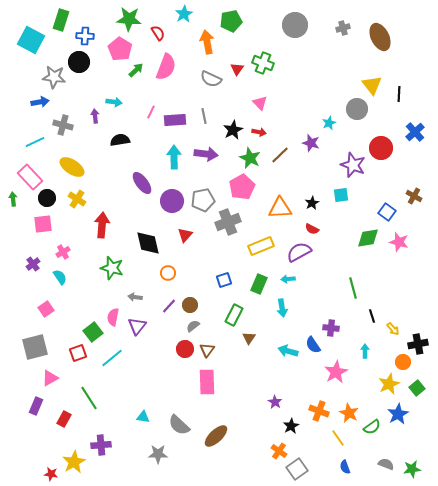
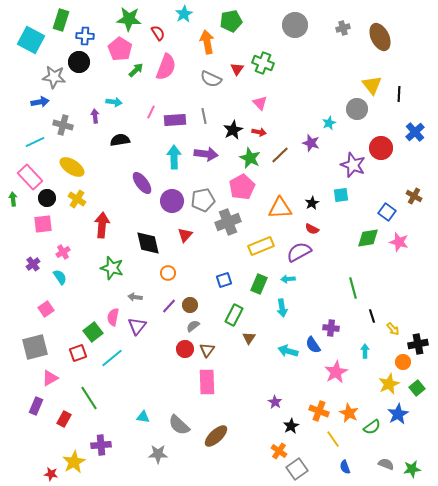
yellow line at (338, 438): moved 5 px left, 1 px down
